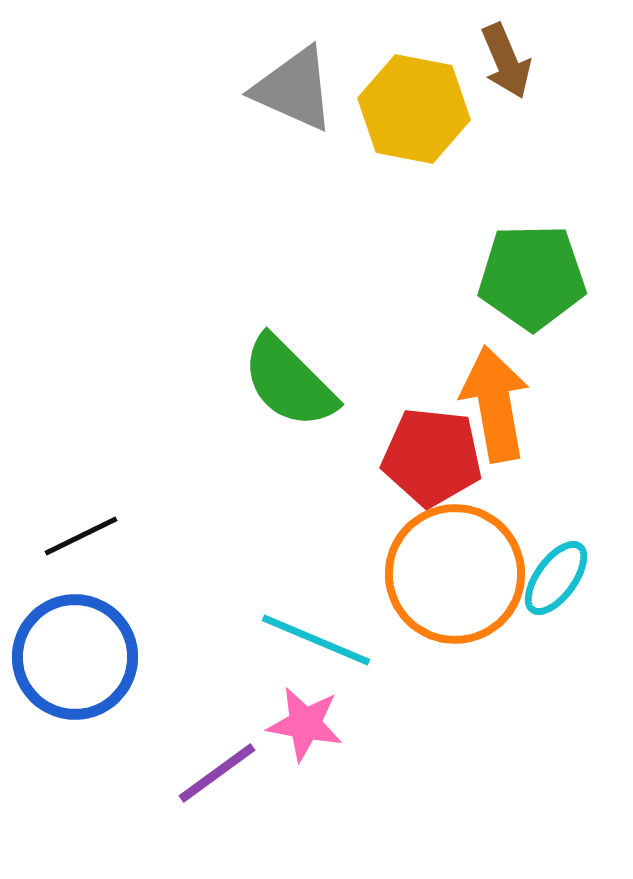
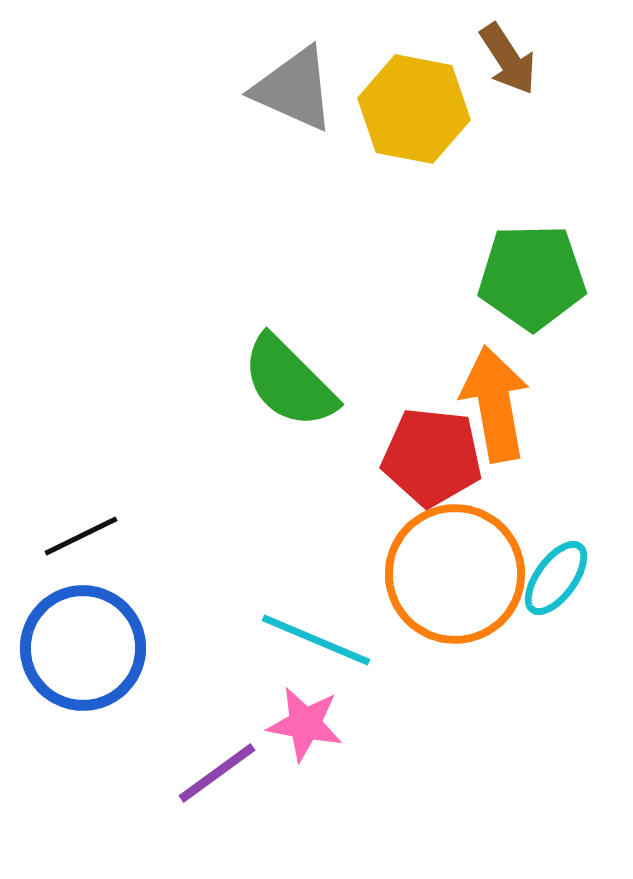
brown arrow: moved 2 px right, 2 px up; rotated 10 degrees counterclockwise
blue circle: moved 8 px right, 9 px up
